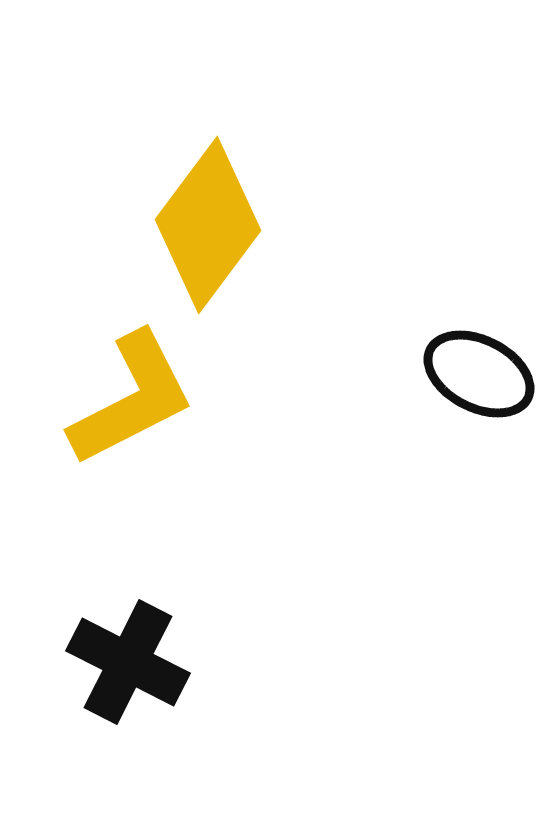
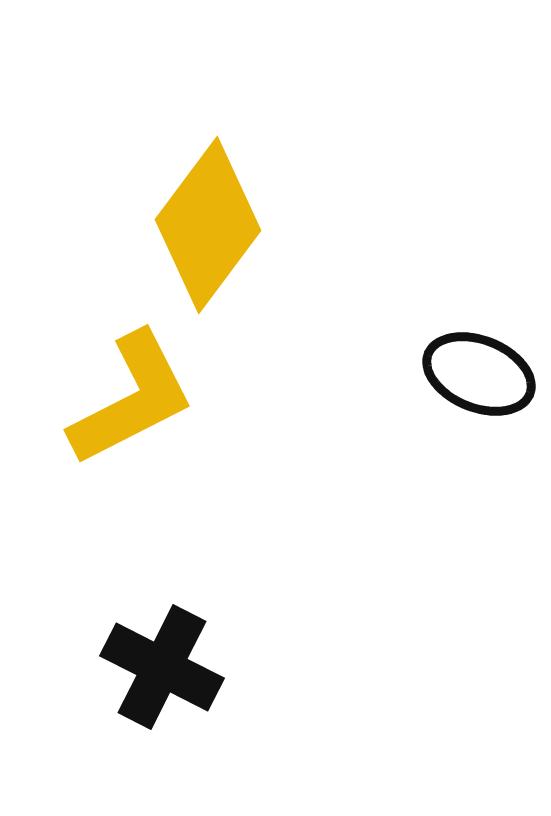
black ellipse: rotated 5 degrees counterclockwise
black cross: moved 34 px right, 5 px down
